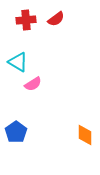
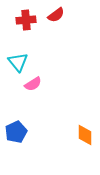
red semicircle: moved 4 px up
cyan triangle: rotated 20 degrees clockwise
blue pentagon: rotated 10 degrees clockwise
